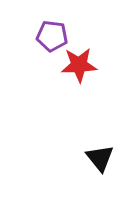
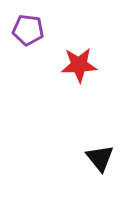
purple pentagon: moved 24 px left, 6 px up
